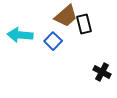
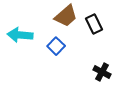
black rectangle: moved 10 px right; rotated 12 degrees counterclockwise
blue square: moved 3 px right, 5 px down
